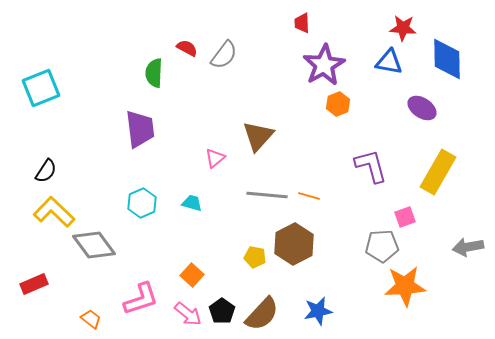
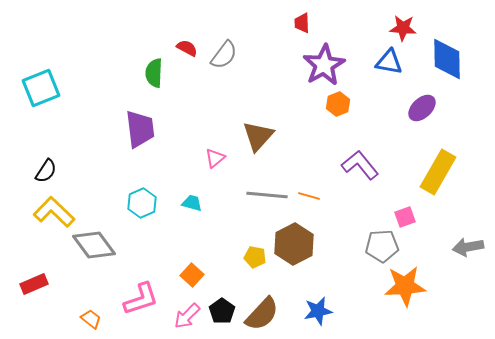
purple ellipse: rotated 76 degrees counterclockwise
purple L-shape: moved 11 px left, 1 px up; rotated 24 degrees counterclockwise
pink arrow: moved 1 px left, 2 px down; rotated 96 degrees clockwise
